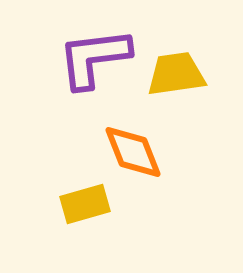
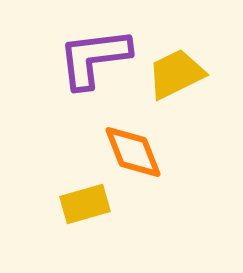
yellow trapezoid: rotated 18 degrees counterclockwise
